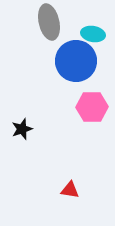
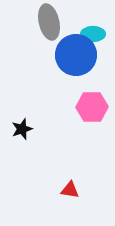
cyan ellipse: rotated 10 degrees counterclockwise
blue circle: moved 6 px up
